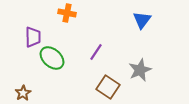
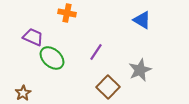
blue triangle: rotated 36 degrees counterclockwise
purple trapezoid: rotated 65 degrees counterclockwise
brown square: rotated 10 degrees clockwise
